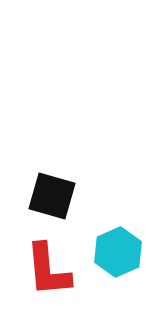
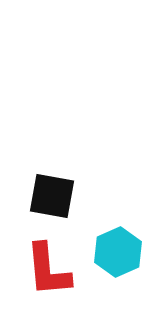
black square: rotated 6 degrees counterclockwise
